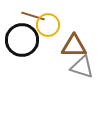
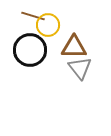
black circle: moved 8 px right, 10 px down
brown triangle: moved 1 px down
gray triangle: moved 2 px left, 1 px down; rotated 35 degrees clockwise
